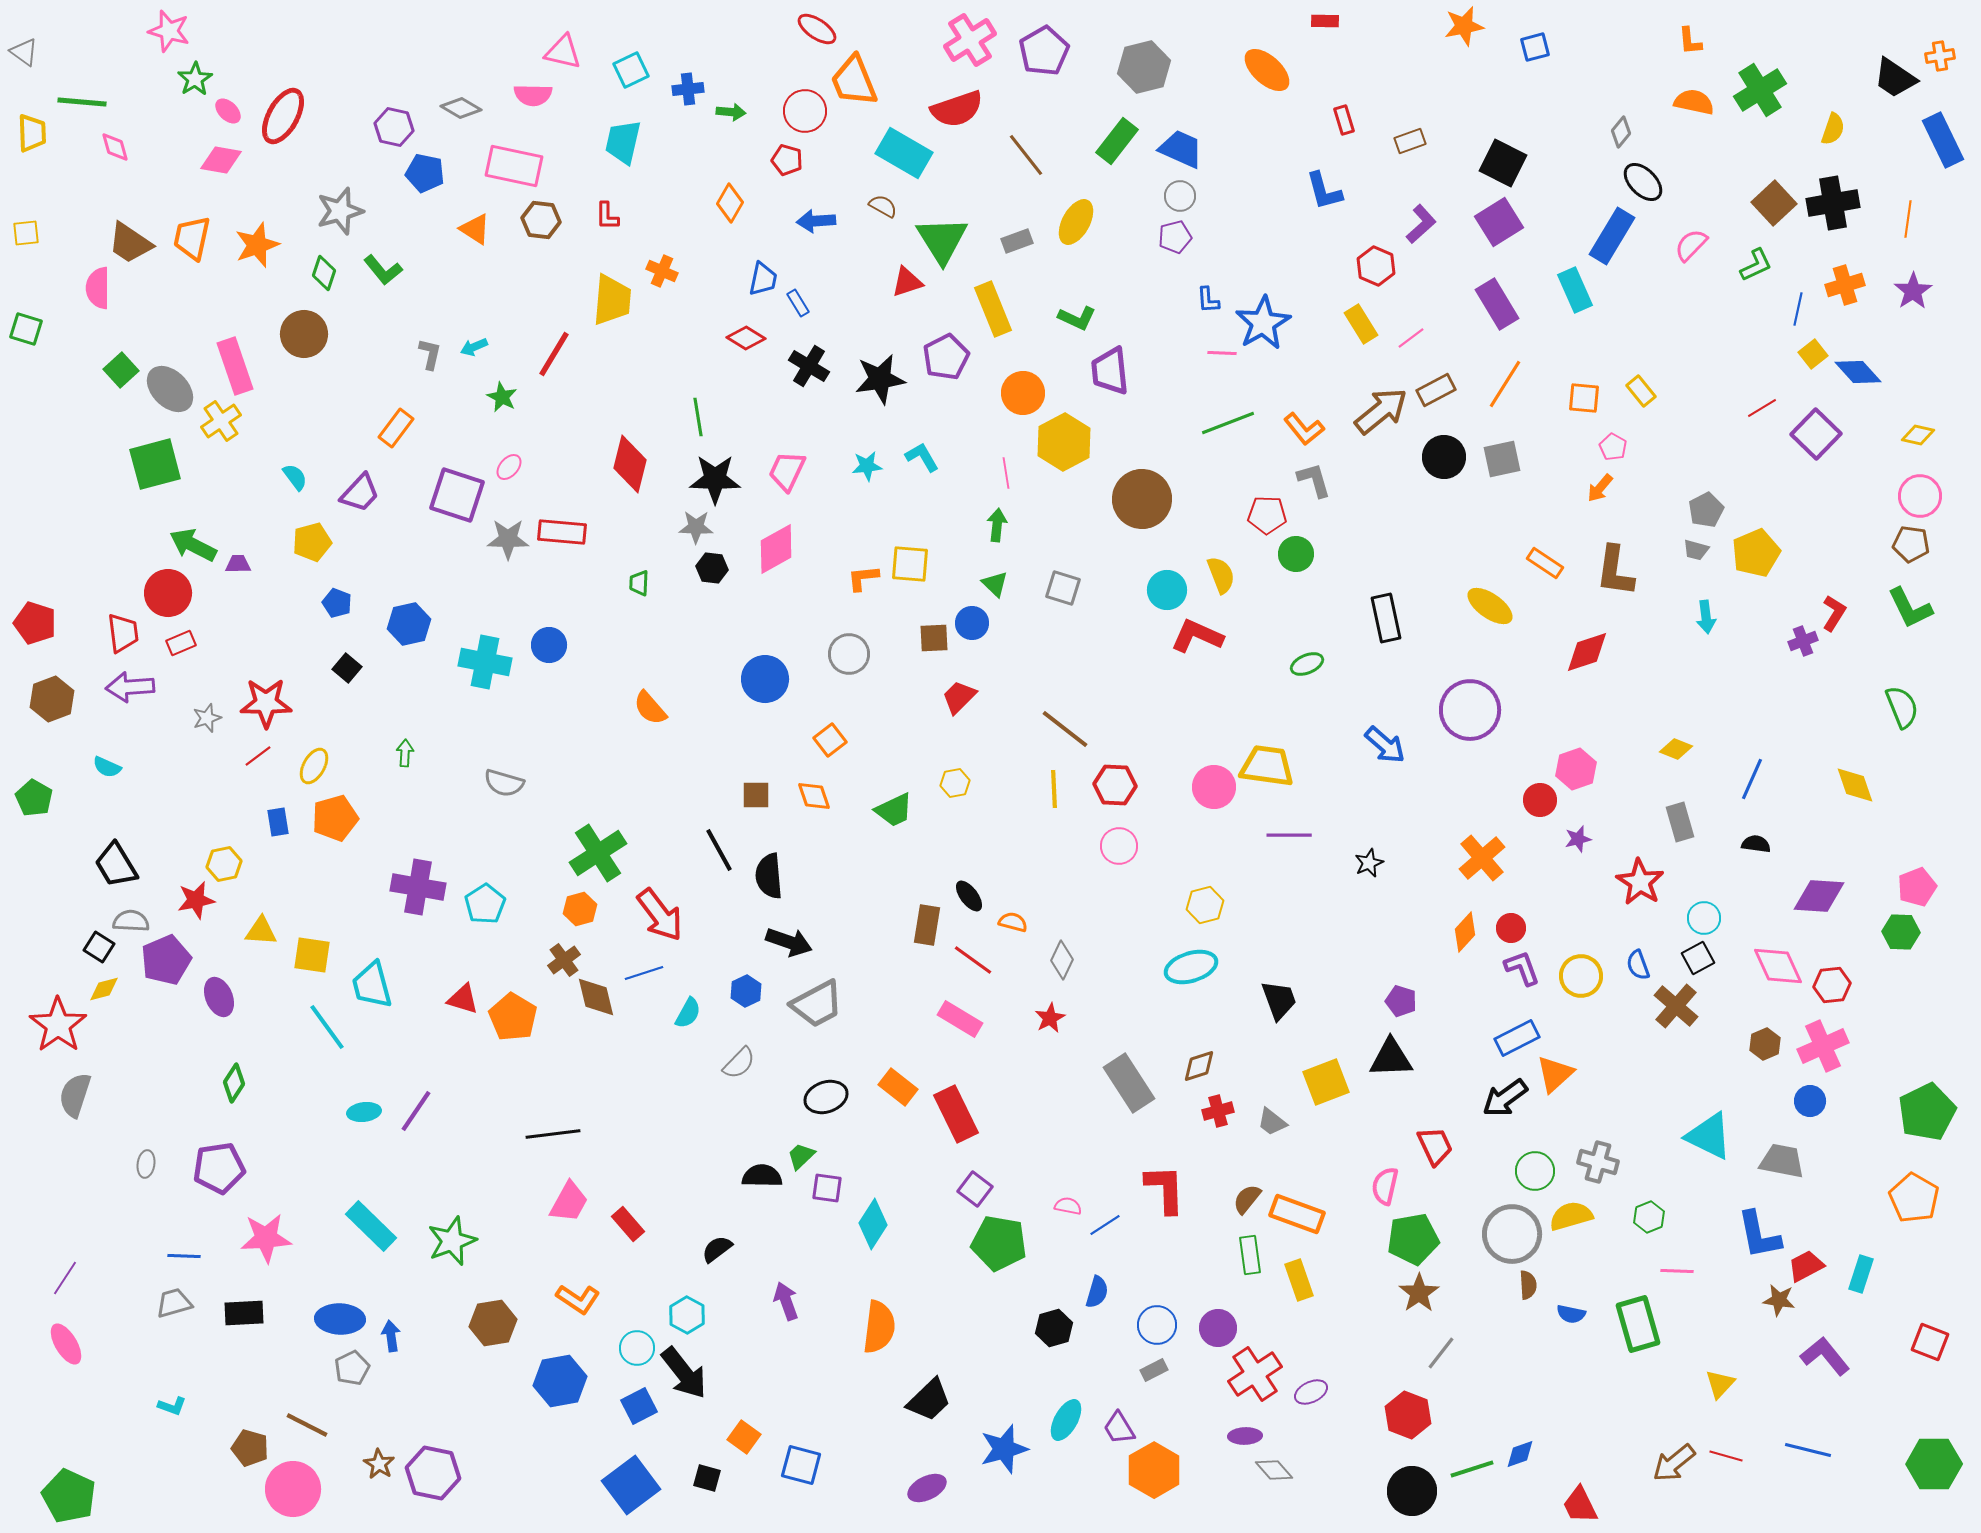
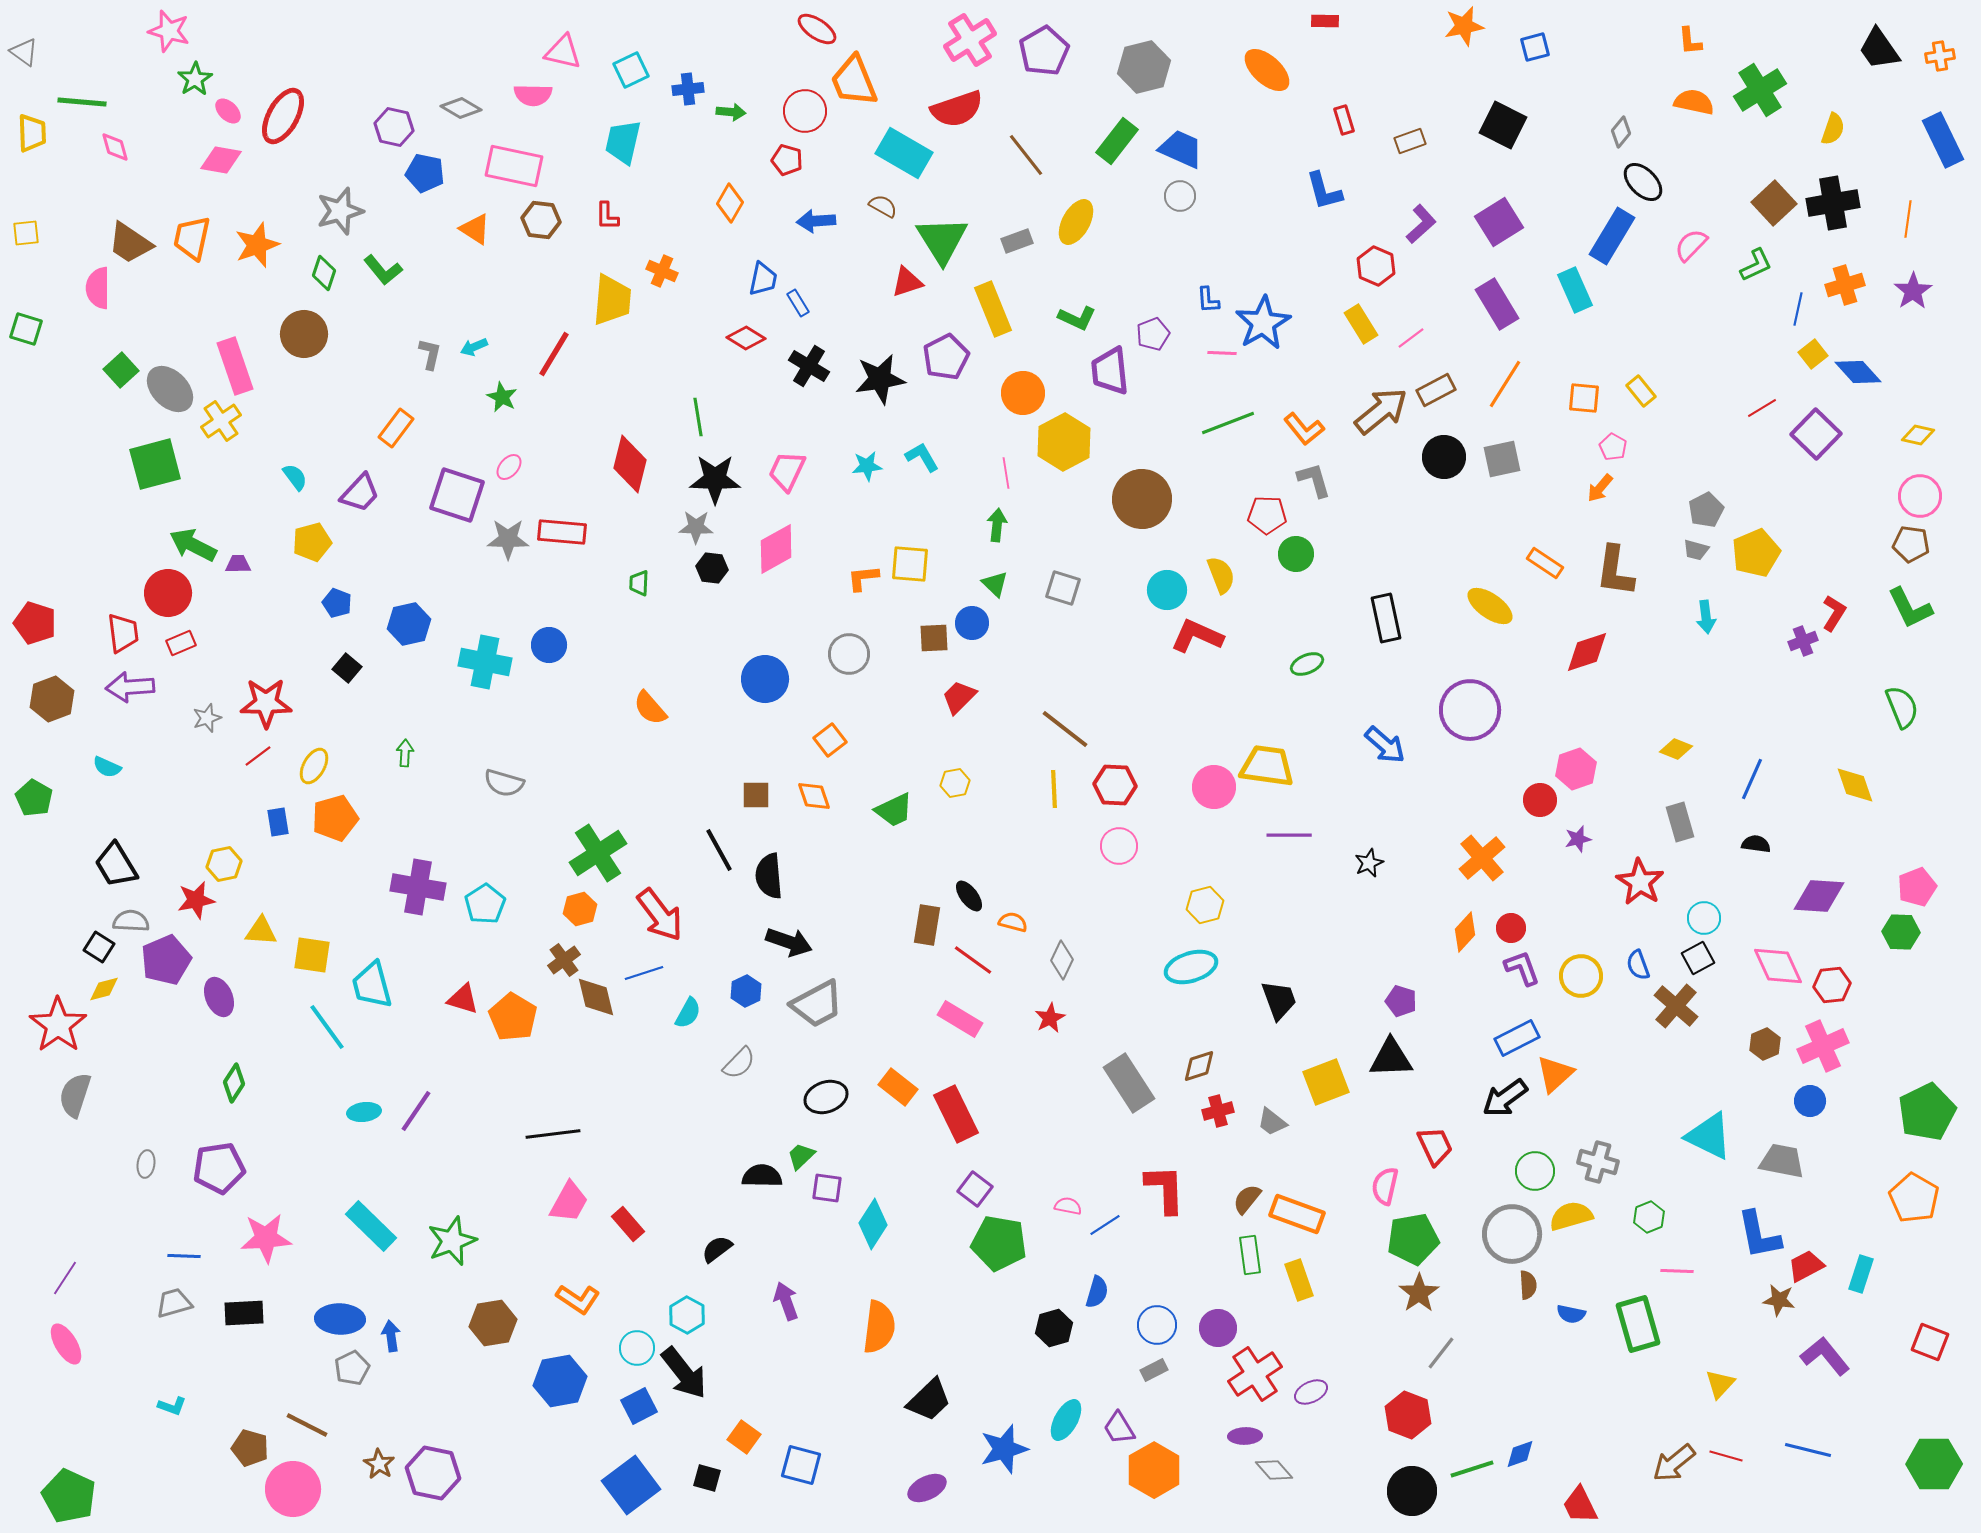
black trapezoid at (1895, 78): moved 16 px left, 29 px up; rotated 21 degrees clockwise
black square at (1503, 163): moved 38 px up
purple pentagon at (1175, 237): moved 22 px left, 97 px down; rotated 8 degrees counterclockwise
